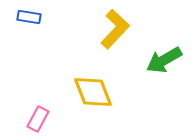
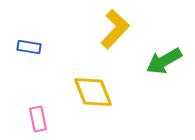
blue rectangle: moved 30 px down
green arrow: moved 1 px down
pink rectangle: rotated 40 degrees counterclockwise
